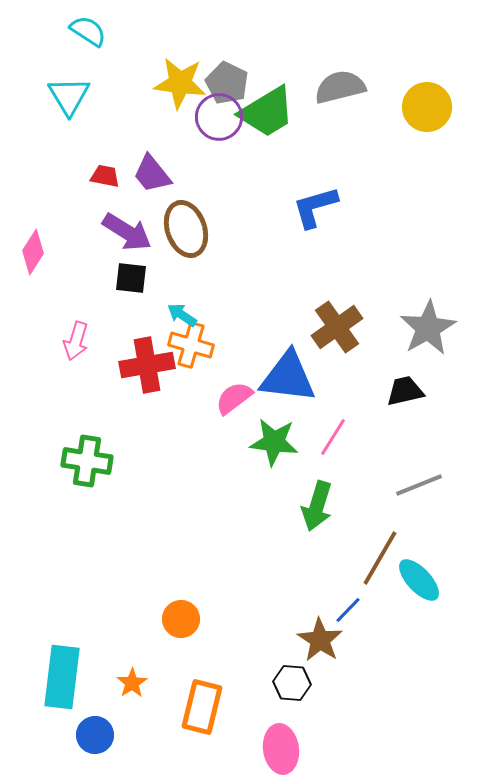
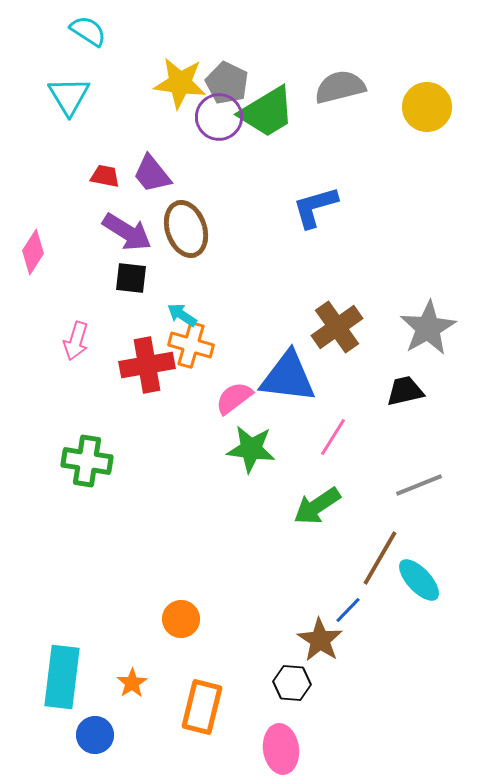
green star: moved 23 px left, 7 px down
green arrow: rotated 39 degrees clockwise
